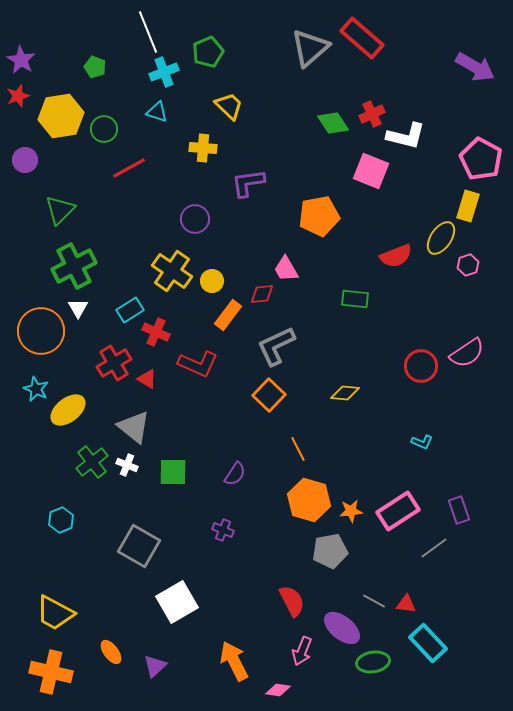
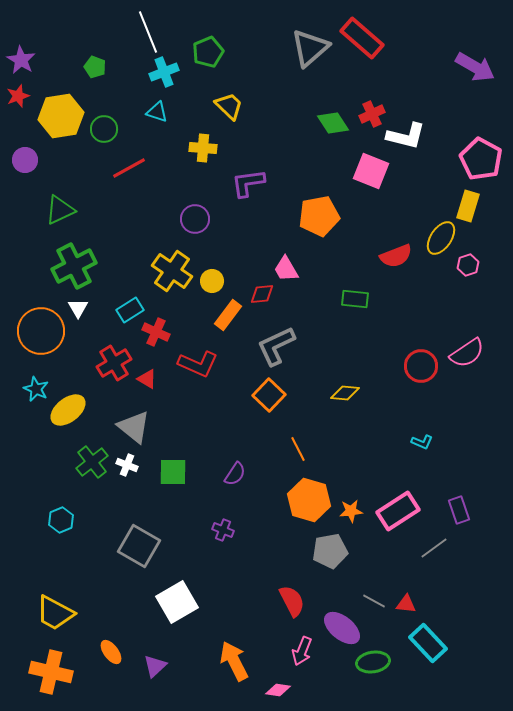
green triangle at (60, 210): rotated 20 degrees clockwise
